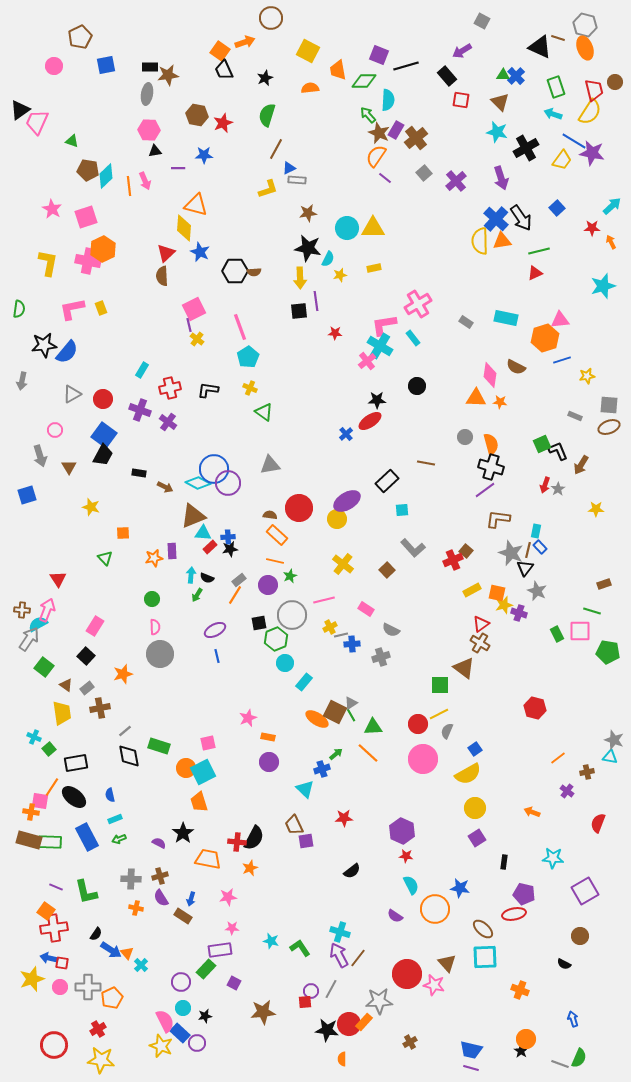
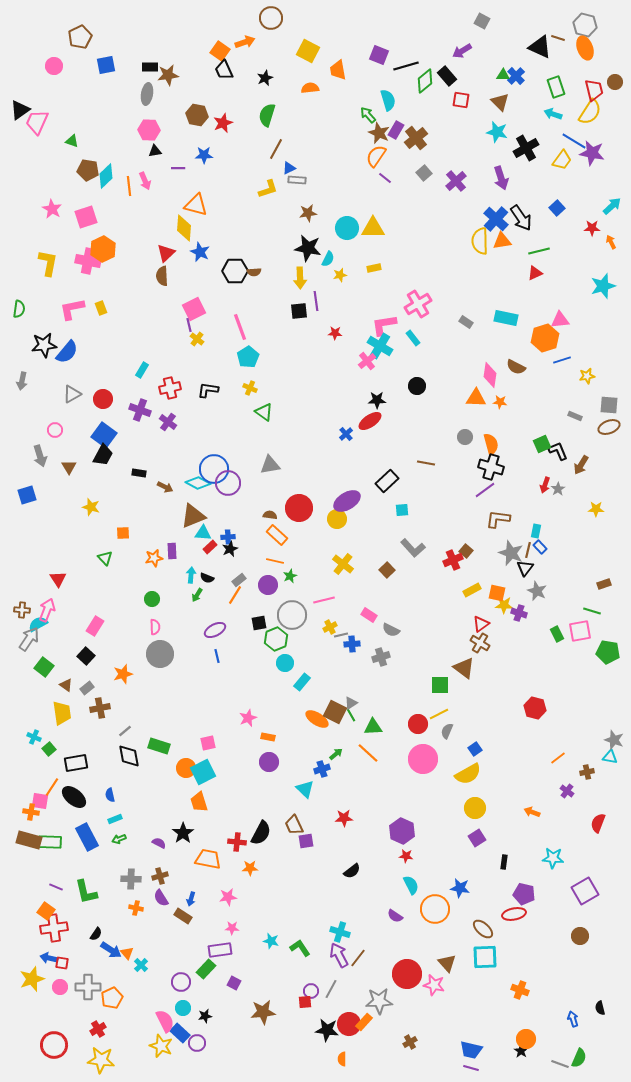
green diamond at (364, 81): moved 61 px right; rotated 40 degrees counterclockwise
cyan semicircle at (388, 100): rotated 20 degrees counterclockwise
black star at (230, 549): rotated 14 degrees counterclockwise
yellow star at (504, 605): rotated 18 degrees clockwise
pink rectangle at (366, 609): moved 3 px right, 6 px down
pink square at (580, 631): rotated 10 degrees counterclockwise
cyan rectangle at (304, 682): moved 2 px left
black semicircle at (254, 838): moved 7 px right, 5 px up
orange star at (250, 868): rotated 21 degrees clockwise
black semicircle at (564, 964): moved 36 px right, 44 px down; rotated 48 degrees clockwise
